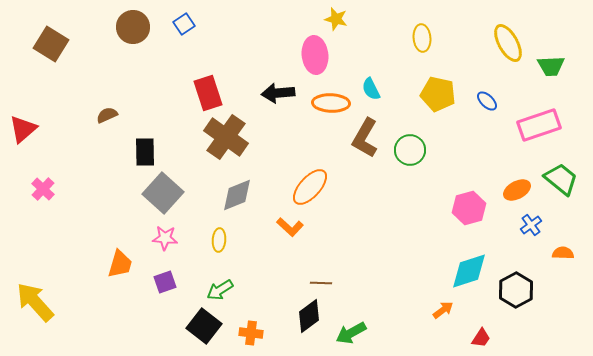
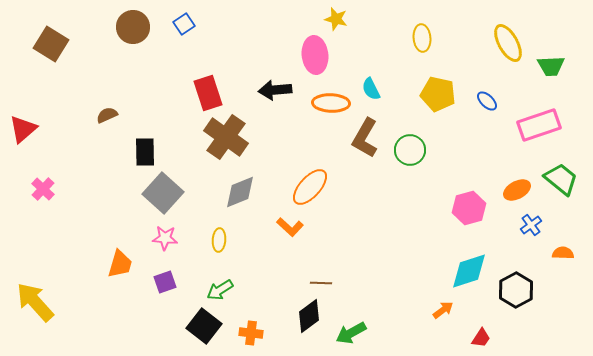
black arrow at (278, 93): moved 3 px left, 3 px up
gray diamond at (237, 195): moved 3 px right, 3 px up
